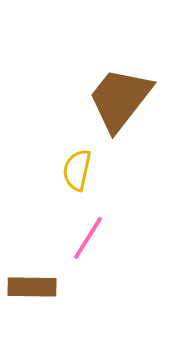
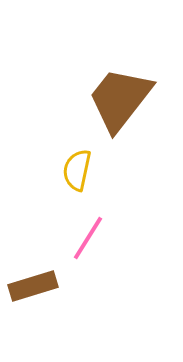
brown rectangle: moved 1 px right, 1 px up; rotated 18 degrees counterclockwise
